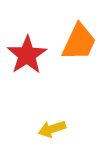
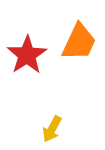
yellow arrow: rotated 44 degrees counterclockwise
